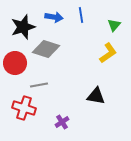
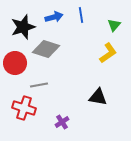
blue arrow: rotated 24 degrees counterclockwise
black triangle: moved 2 px right, 1 px down
